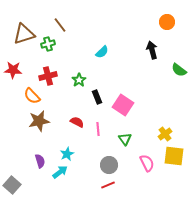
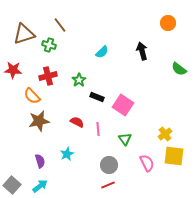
orange circle: moved 1 px right, 1 px down
green cross: moved 1 px right, 1 px down; rotated 32 degrees clockwise
black arrow: moved 10 px left, 1 px down
green semicircle: moved 1 px up
black rectangle: rotated 48 degrees counterclockwise
cyan arrow: moved 20 px left, 14 px down
